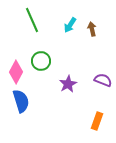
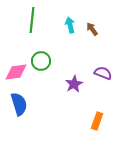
green line: rotated 30 degrees clockwise
cyan arrow: rotated 133 degrees clockwise
brown arrow: rotated 24 degrees counterclockwise
pink diamond: rotated 55 degrees clockwise
purple semicircle: moved 7 px up
purple star: moved 6 px right
blue semicircle: moved 2 px left, 3 px down
